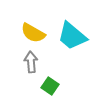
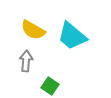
yellow semicircle: moved 3 px up
gray arrow: moved 5 px left, 1 px up; rotated 10 degrees clockwise
